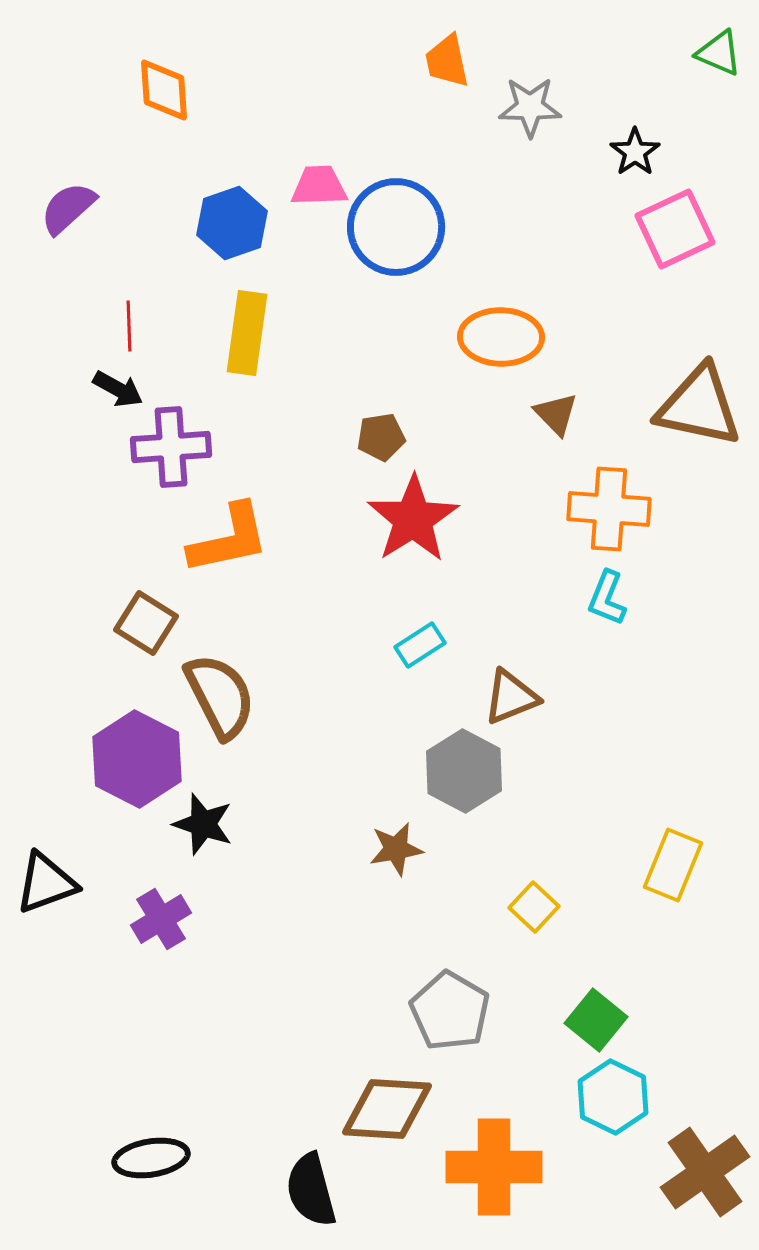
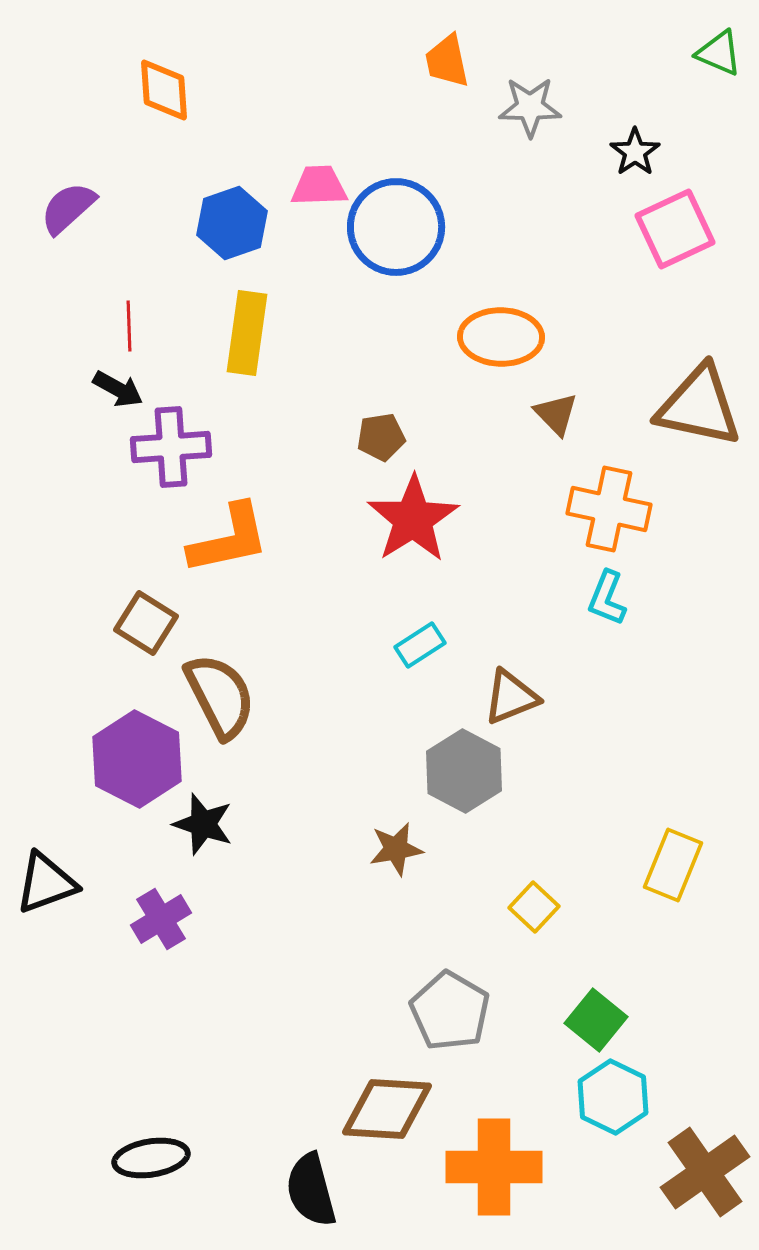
orange cross at (609, 509): rotated 8 degrees clockwise
